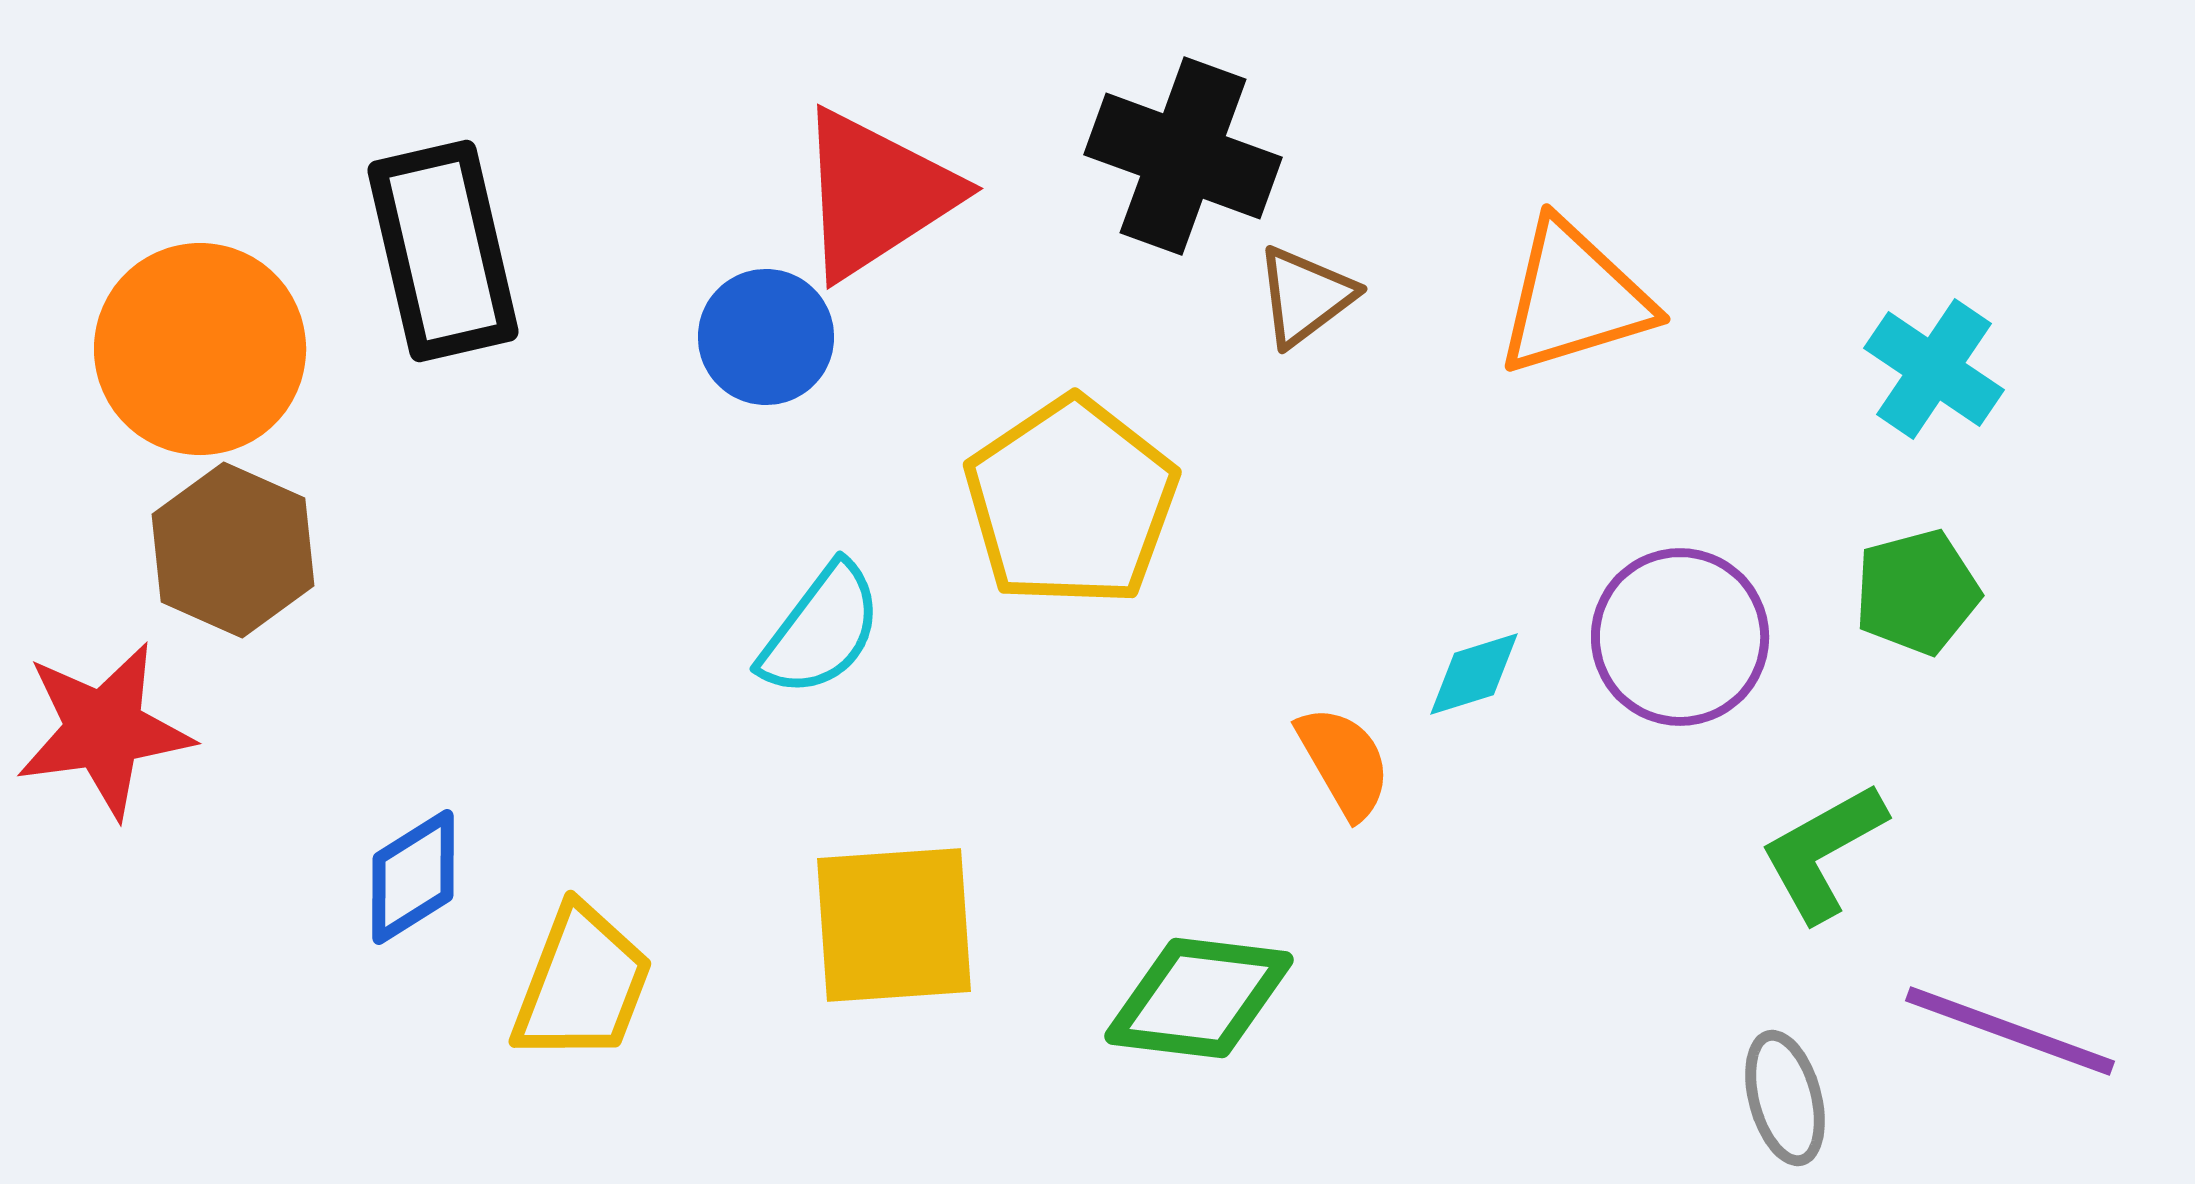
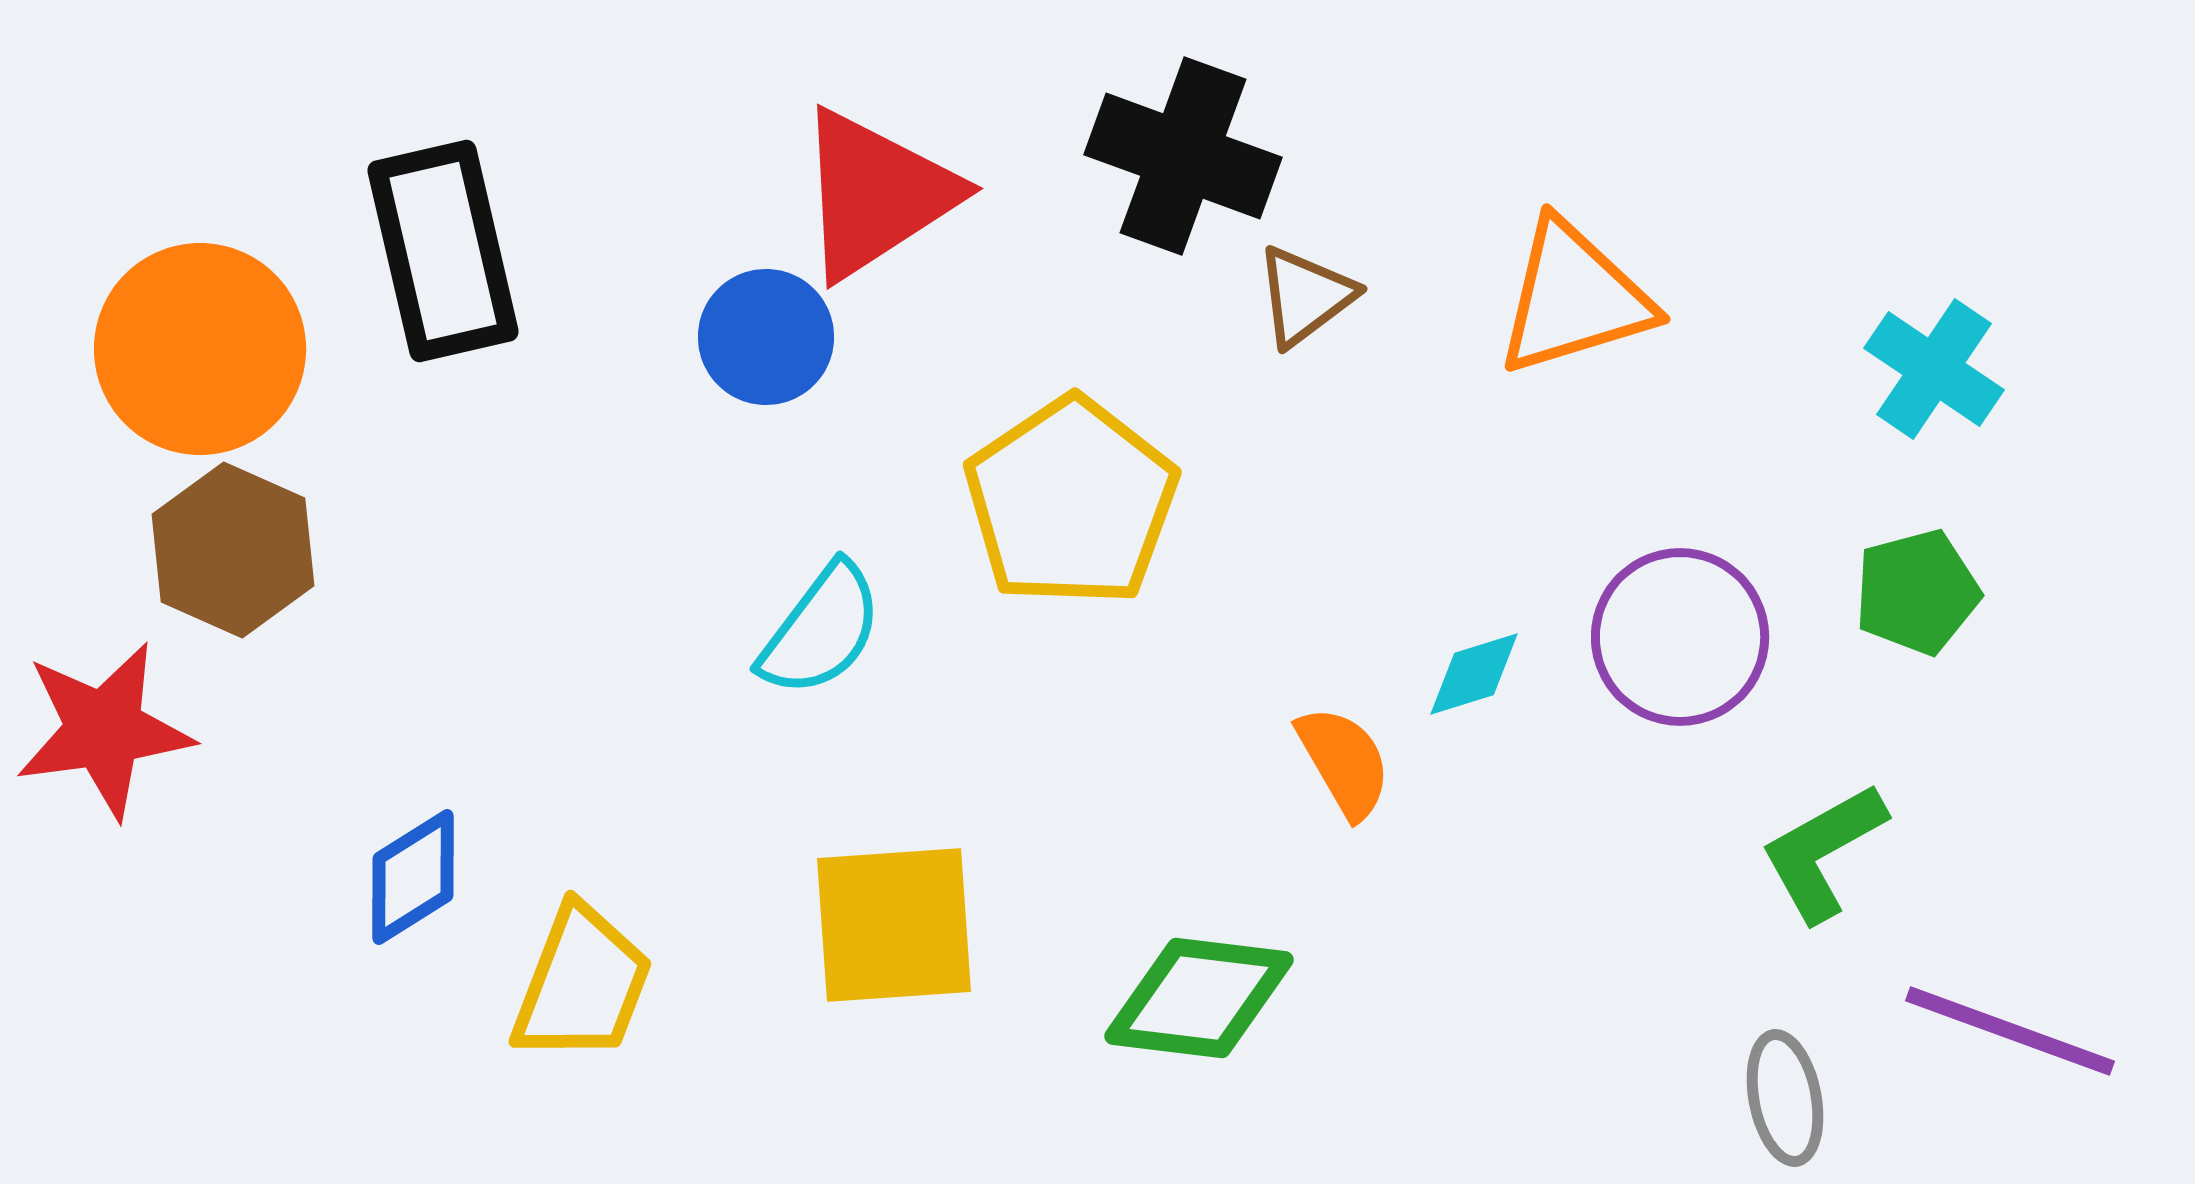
gray ellipse: rotated 4 degrees clockwise
